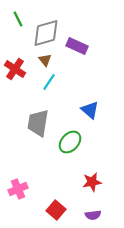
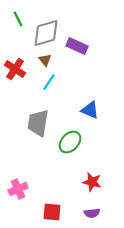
blue triangle: rotated 18 degrees counterclockwise
red star: rotated 24 degrees clockwise
red square: moved 4 px left, 2 px down; rotated 36 degrees counterclockwise
purple semicircle: moved 1 px left, 2 px up
